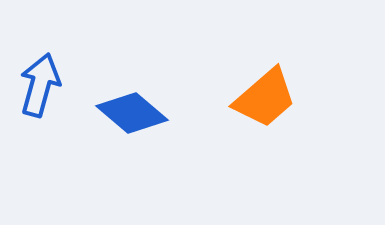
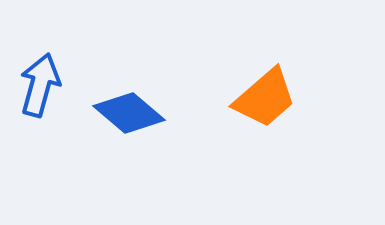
blue diamond: moved 3 px left
